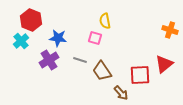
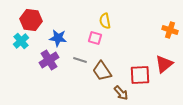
red hexagon: rotated 15 degrees counterclockwise
